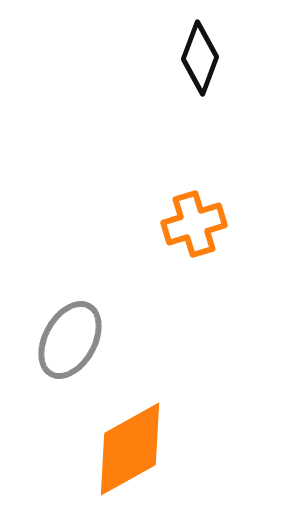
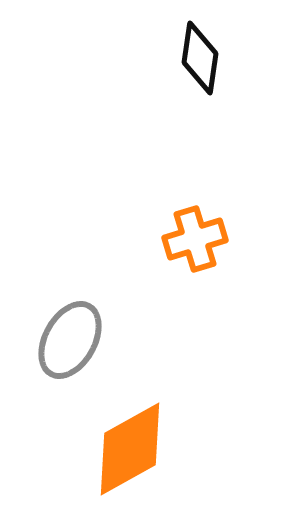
black diamond: rotated 12 degrees counterclockwise
orange cross: moved 1 px right, 15 px down
